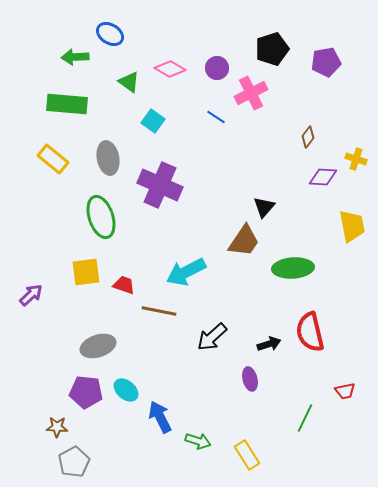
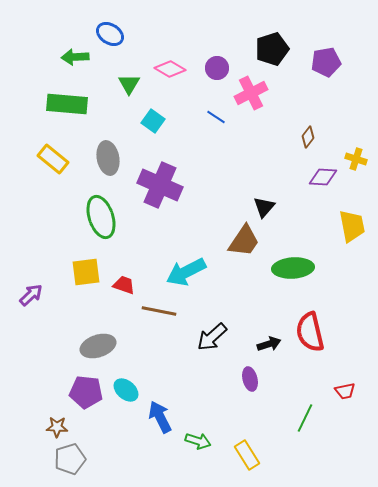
green triangle at (129, 82): moved 2 px down; rotated 25 degrees clockwise
gray pentagon at (74, 462): moved 4 px left, 3 px up; rotated 12 degrees clockwise
